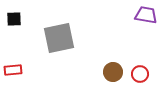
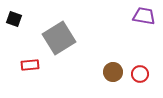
purple trapezoid: moved 2 px left, 1 px down
black square: rotated 21 degrees clockwise
gray square: rotated 20 degrees counterclockwise
red rectangle: moved 17 px right, 5 px up
